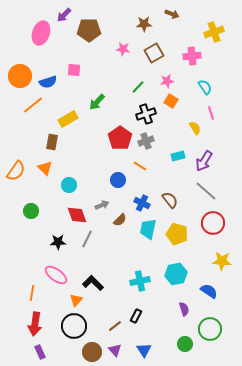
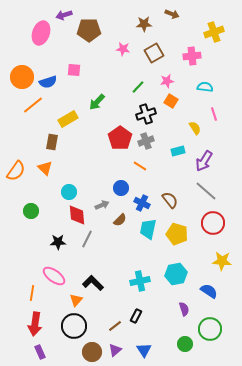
purple arrow at (64, 15): rotated 28 degrees clockwise
orange circle at (20, 76): moved 2 px right, 1 px down
cyan semicircle at (205, 87): rotated 49 degrees counterclockwise
pink line at (211, 113): moved 3 px right, 1 px down
cyan rectangle at (178, 156): moved 5 px up
blue circle at (118, 180): moved 3 px right, 8 px down
cyan circle at (69, 185): moved 7 px down
red diamond at (77, 215): rotated 15 degrees clockwise
pink ellipse at (56, 275): moved 2 px left, 1 px down
purple triangle at (115, 350): rotated 32 degrees clockwise
